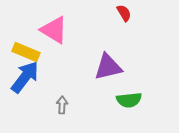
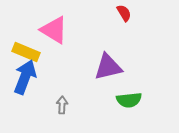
blue arrow: rotated 16 degrees counterclockwise
